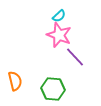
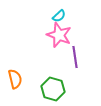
purple line: rotated 35 degrees clockwise
orange semicircle: moved 2 px up
green hexagon: rotated 10 degrees clockwise
